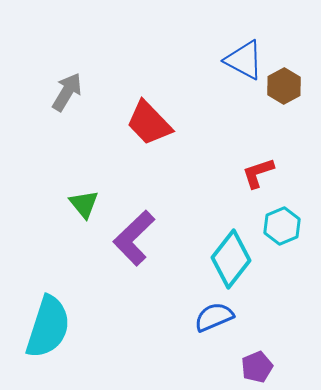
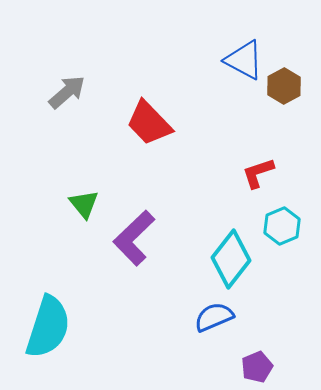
gray arrow: rotated 18 degrees clockwise
